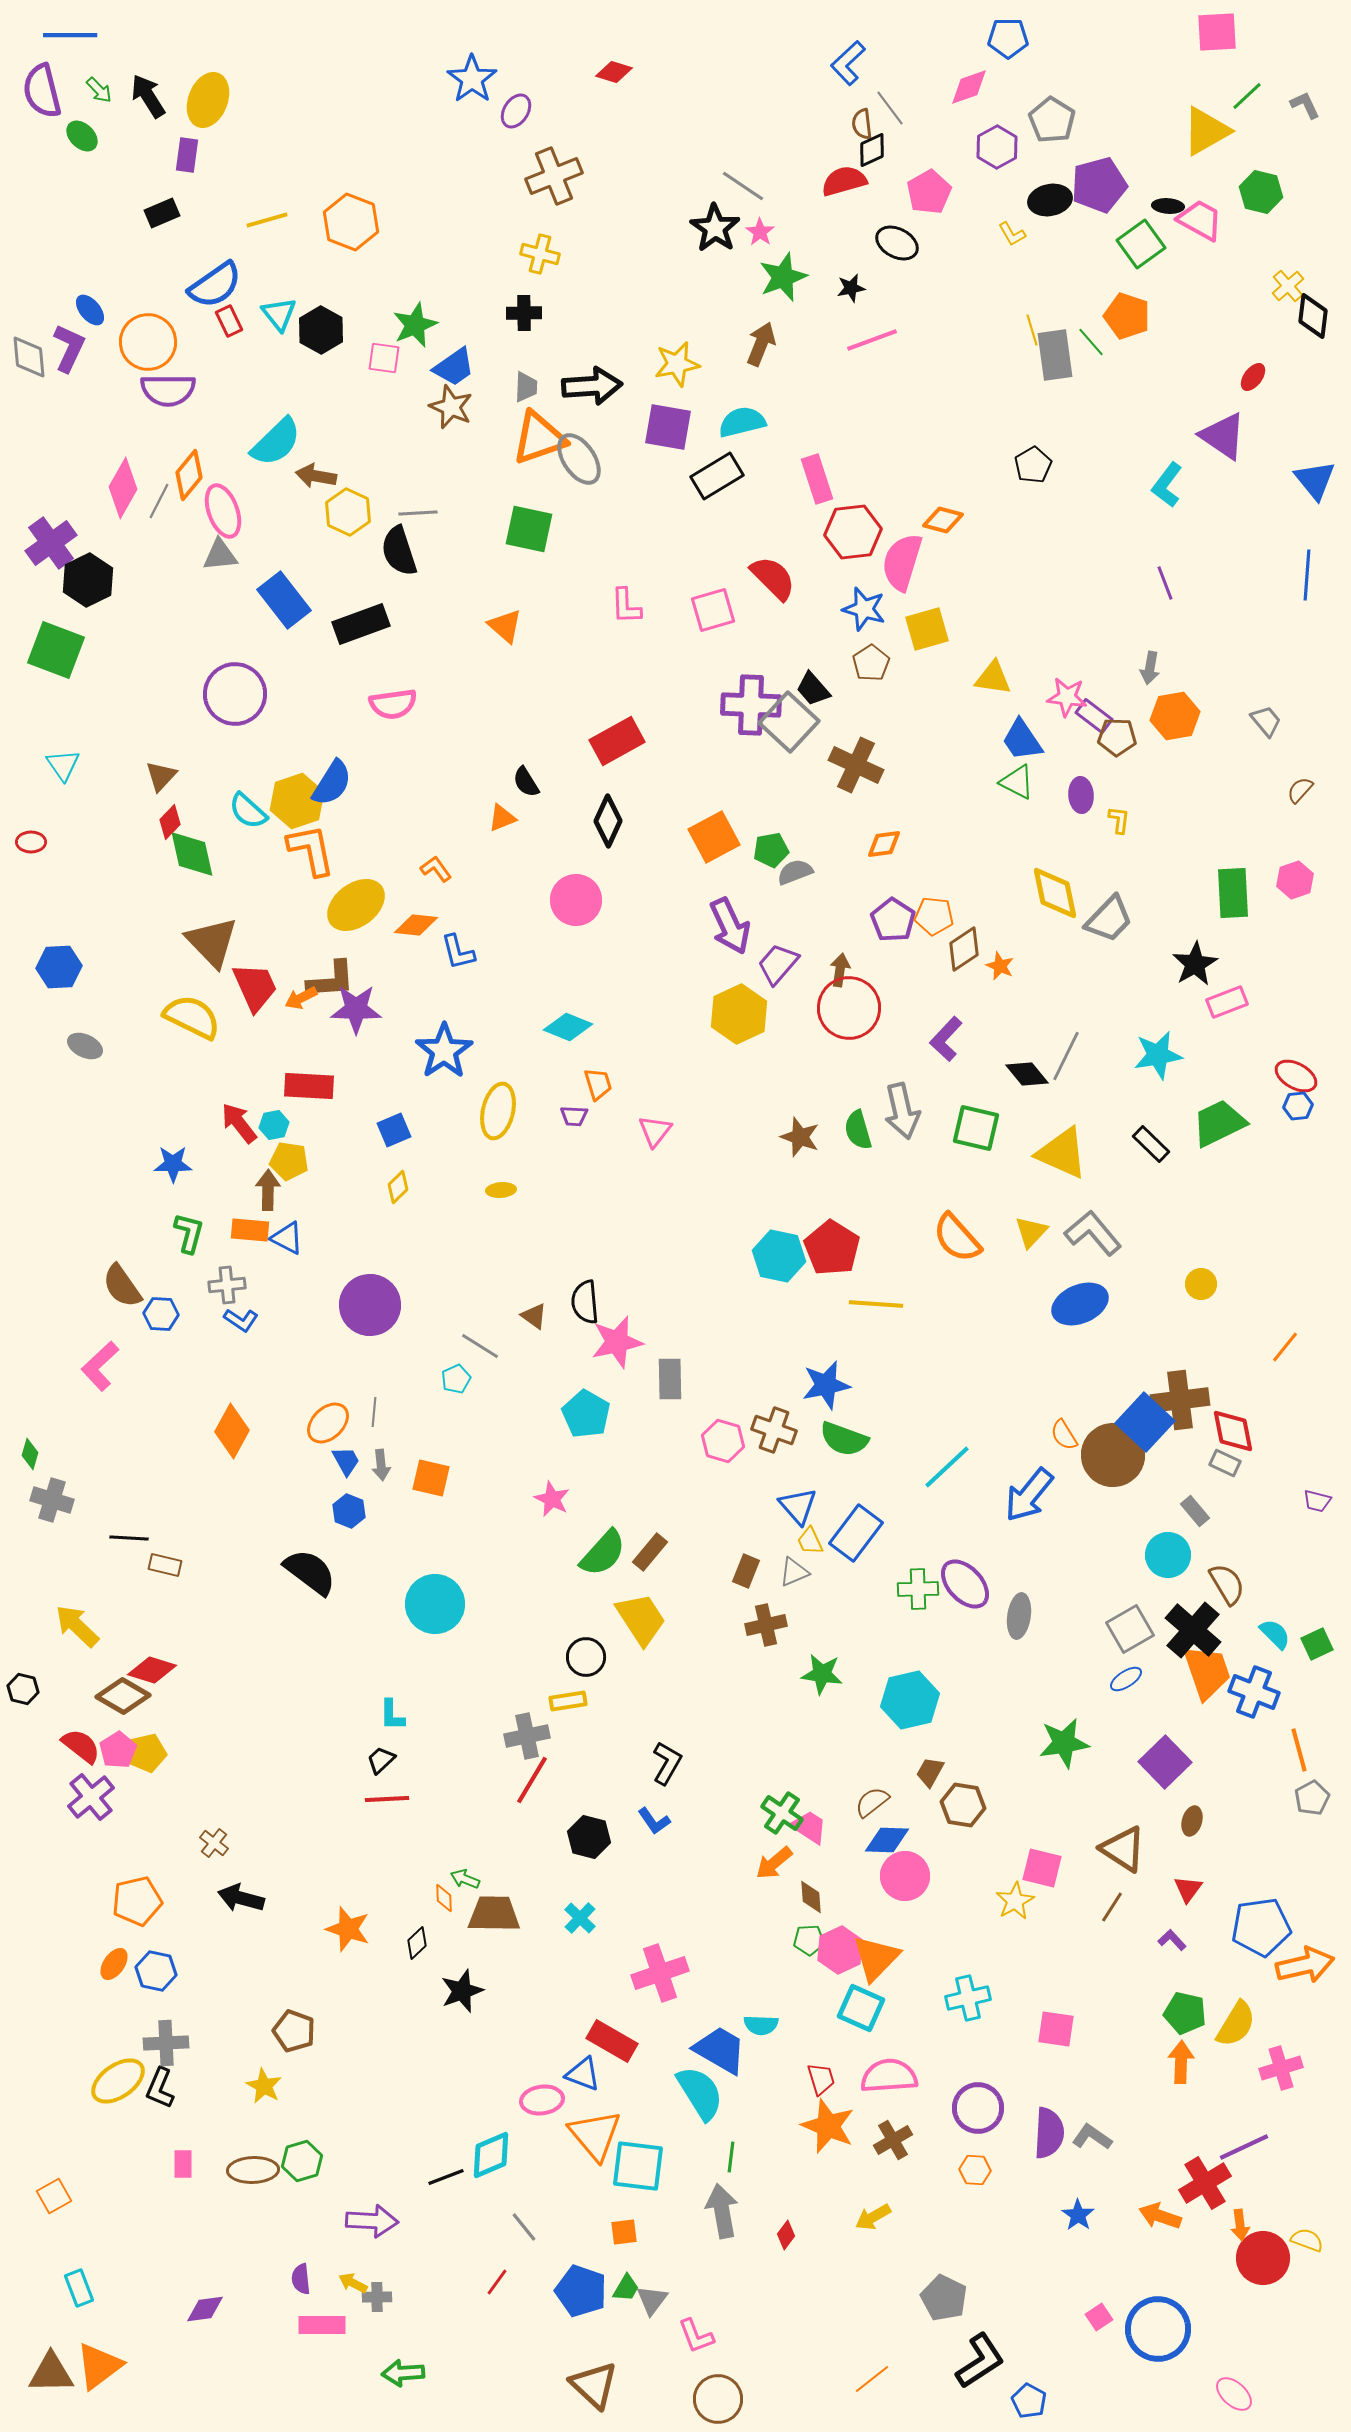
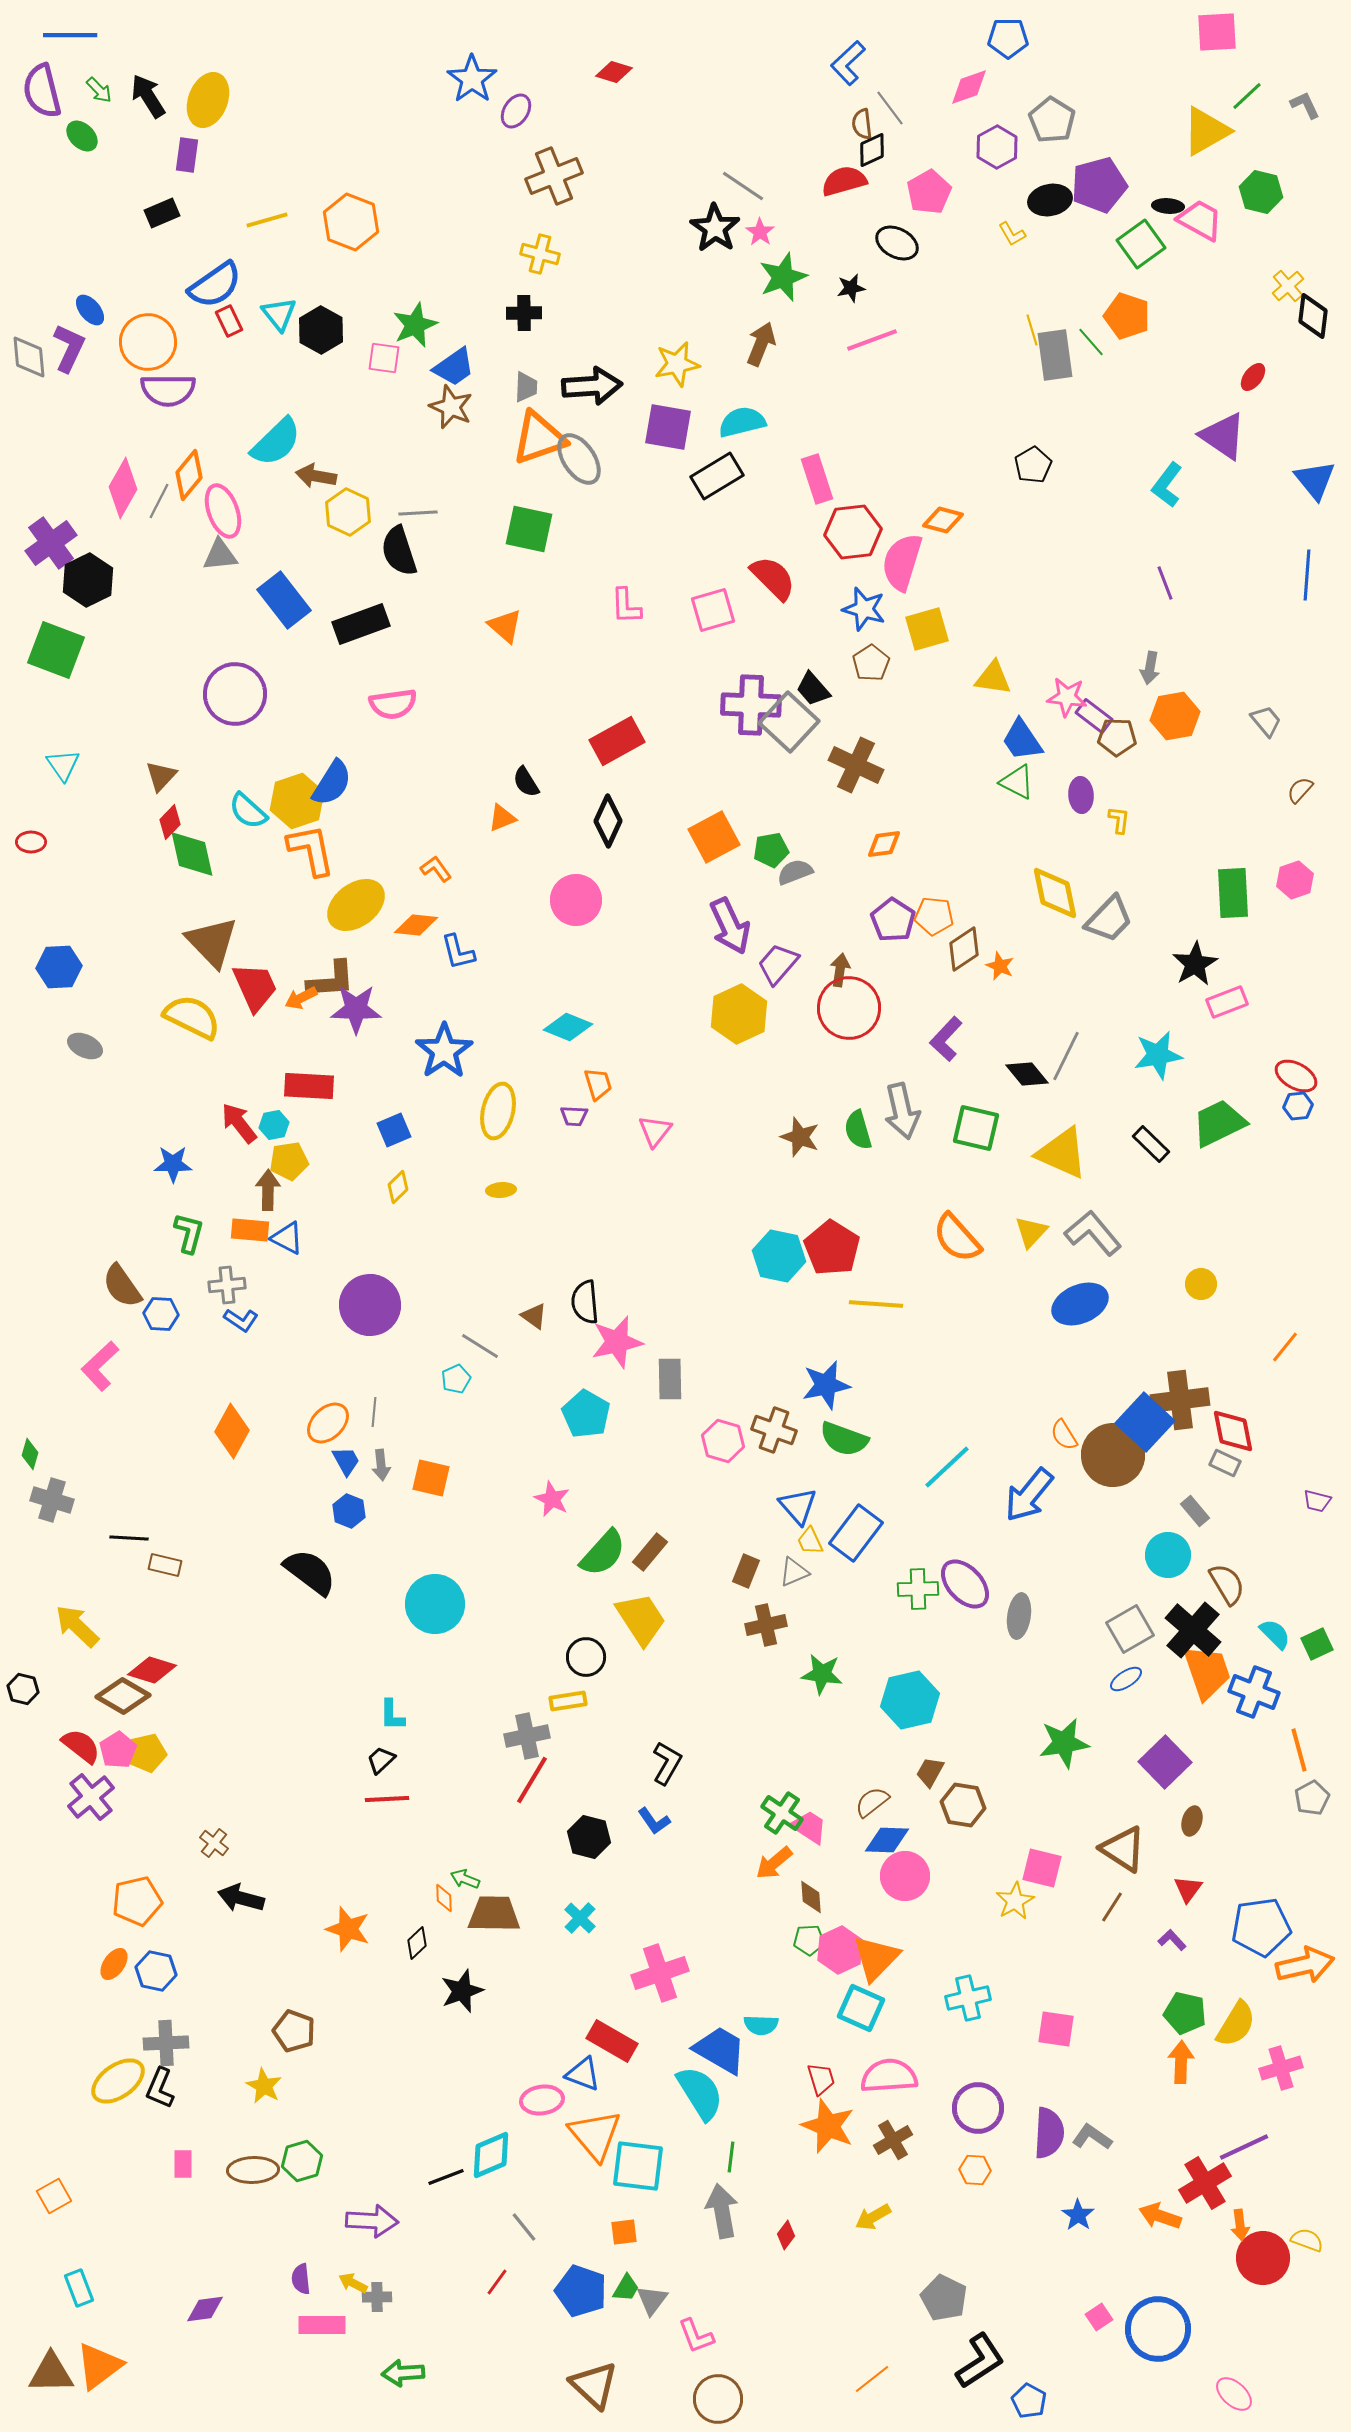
yellow pentagon at (289, 1161): rotated 18 degrees counterclockwise
